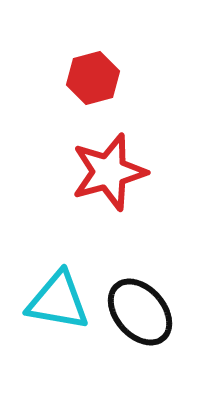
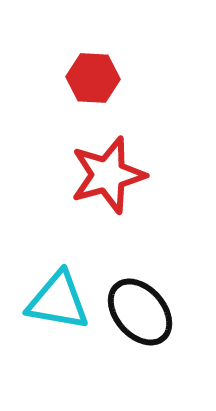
red hexagon: rotated 18 degrees clockwise
red star: moved 1 px left, 3 px down
